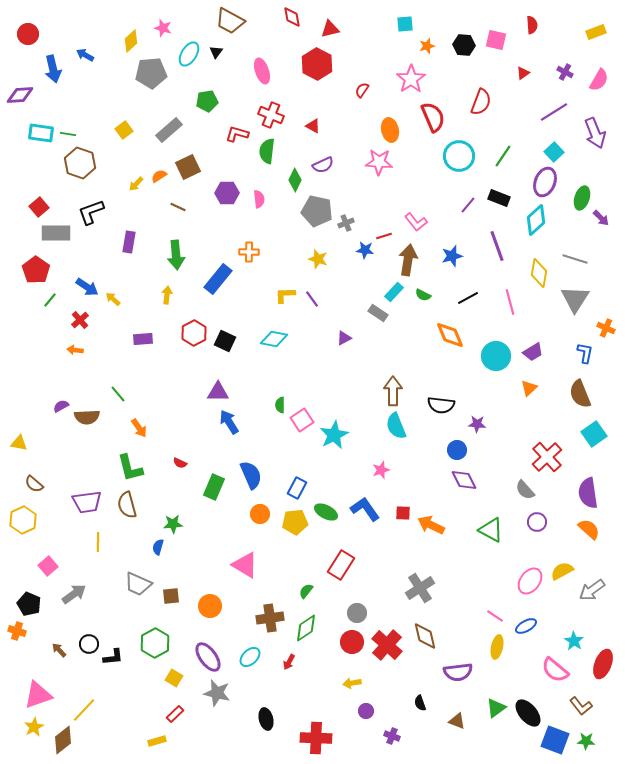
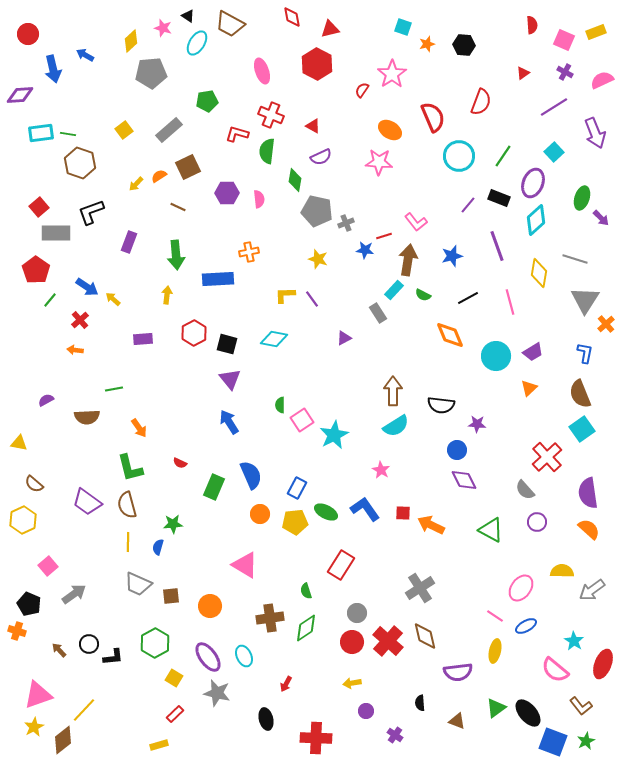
brown trapezoid at (230, 21): moved 3 px down
cyan square at (405, 24): moved 2 px left, 3 px down; rotated 24 degrees clockwise
pink square at (496, 40): moved 68 px right; rotated 10 degrees clockwise
orange star at (427, 46): moved 2 px up
black triangle at (216, 52): moved 28 px left, 36 px up; rotated 32 degrees counterclockwise
cyan ellipse at (189, 54): moved 8 px right, 11 px up
pink star at (411, 79): moved 19 px left, 5 px up
pink semicircle at (599, 80): moved 3 px right; rotated 145 degrees counterclockwise
purple line at (554, 112): moved 5 px up
orange ellipse at (390, 130): rotated 45 degrees counterclockwise
cyan rectangle at (41, 133): rotated 15 degrees counterclockwise
purple semicircle at (323, 165): moved 2 px left, 8 px up
green diamond at (295, 180): rotated 15 degrees counterclockwise
purple ellipse at (545, 182): moved 12 px left, 1 px down
purple rectangle at (129, 242): rotated 10 degrees clockwise
orange cross at (249, 252): rotated 12 degrees counterclockwise
blue rectangle at (218, 279): rotated 48 degrees clockwise
cyan rectangle at (394, 292): moved 2 px up
gray triangle at (575, 299): moved 10 px right, 1 px down
gray rectangle at (378, 313): rotated 24 degrees clockwise
orange cross at (606, 328): moved 4 px up; rotated 24 degrees clockwise
black square at (225, 341): moved 2 px right, 3 px down; rotated 10 degrees counterclockwise
purple triangle at (218, 392): moved 12 px right, 13 px up; rotated 50 degrees clockwise
green line at (118, 394): moved 4 px left, 5 px up; rotated 60 degrees counterclockwise
purple semicircle at (61, 406): moved 15 px left, 6 px up
cyan semicircle at (396, 426): rotated 100 degrees counterclockwise
cyan square at (594, 434): moved 12 px left, 5 px up
pink star at (381, 470): rotated 24 degrees counterclockwise
purple trapezoid at (87, 502): rotated 44 degrees clockwise
yellow line at (98, 542): moved 30 px right
yellow semicircle at (562, 571): rotated 30 degrees clockwise
pink ellipse at (530, 581): moved 9 px left, 7 px down
green semicircle at (306, 591): rotated 56 degrees counterclockwise
red cross at (387, 645): moved 1 px right, 4 px up
yellow ellipse at (497, 647): moved 2 px left, 4 px down
cyan ellipse at (250, 657): moved 6 px left, 1 px up; rotated 70 degrees counterclockwise
red arrow at (289, 662): moved 3 px left, 22 px down
black semicircle at (420, 703): rotated 14 degrees clockwise
purple cross at (392, 736): moved 3 px right, 1 px up; rotated 14 degrees clockwise
blue square at (555, 740): moved 2 px left, 2 px down
yellow rectangle at (157, 741): moved 2 px right, 4 px down
green star at (586, 741): rotated 30 degrees counterclockwise
